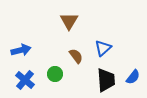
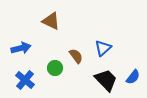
brown triangle: moved 18 px left; rotated 36 degrees counterclockwise
blue arrow: moved 2 px up
green circle: moved 6 px up
black trapezoid: rotated 40 degrees counterclockwise
